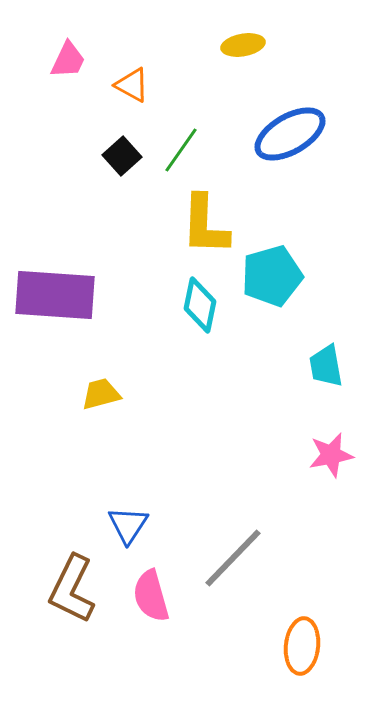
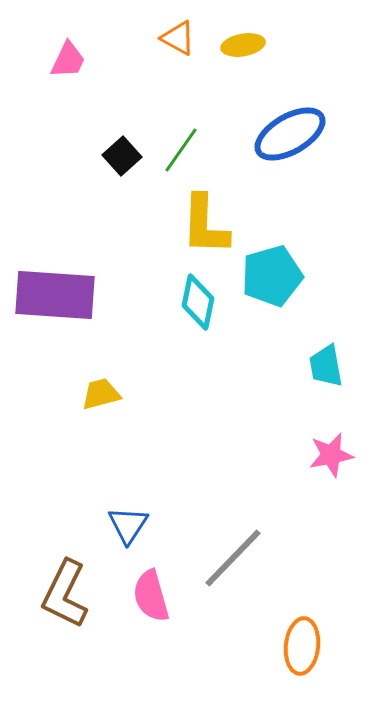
orange triangle: moved 46 px right, 47 px up
cyan diamond: moved 2 px left, 3 px up
brown L-shape: moved 7 px left, 5 px down
